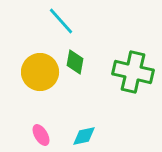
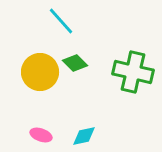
green diamond: moved 1 px down; rotated 55 degrees counterclockwise
pink ellipse: rotated 40 degrees counterclockwise
